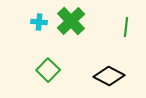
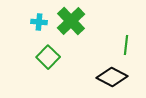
green line: moved 18 px down
green square: moved 13 px up
black diamond: moved 3 px right, 1 px down
